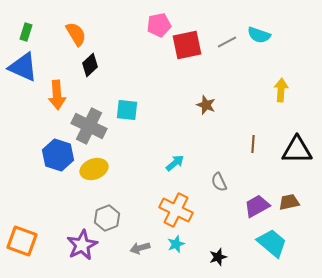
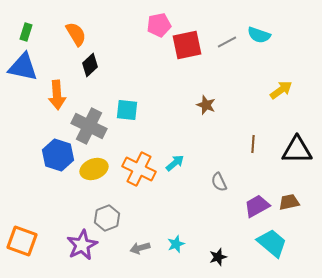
blue triangle: rotated 12 degrees counterclockwise
yellow arrow: rotated 50 degrees clockwise
orange cross: moved 37 px left, 41 px up
